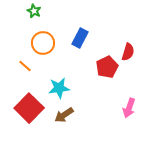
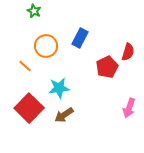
orange circle: moved 3 px right, 3 px down
